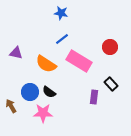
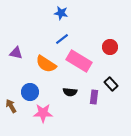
black semicircle: moved 21 px right; rotated 32 degrees counterclockwise
